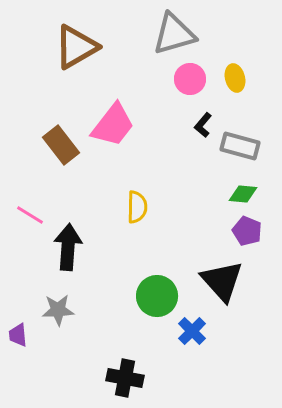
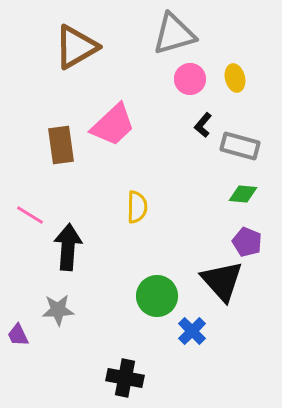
pink trapezoid: rotated 9 degrees clockwise
brown rectangle: rotated 30 degrees clockwise
purple pentagon: moved 11 px down
purple trapezoid: rotated 20 degrees counterclockwise
